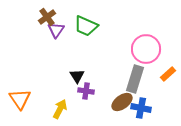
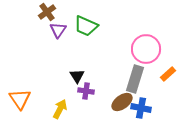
brown cross: moved 5 px up
purple triangle: moved 2 px right
